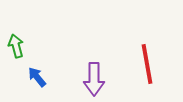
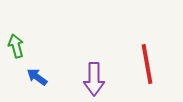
blue arrow: rotated 15 degrees counterclockwise
